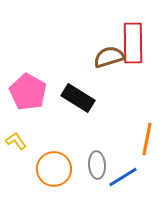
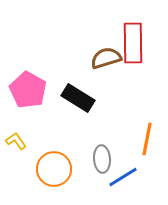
brown semicircle: moved 3 px left, 1 px down
pink pentagon: moved 2 px up
gray ellipse: moved 5 px right, 6 px up
